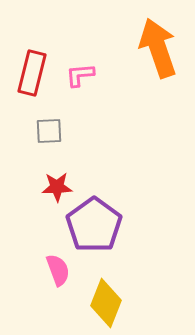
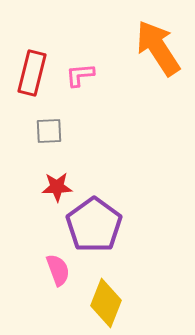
orange arrow: rotated 14 degrees counterclockwise
